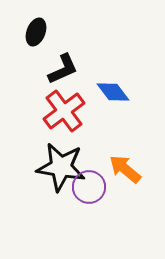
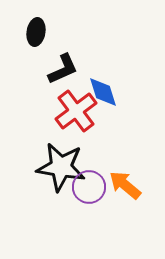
black ellipse: rotated 12 degrees counterclockwise
blue diamond: moved 10 px left; rotated 20 degrees clockwise
red cross: moved 12 px right
orange arrow: moved 16 px down
